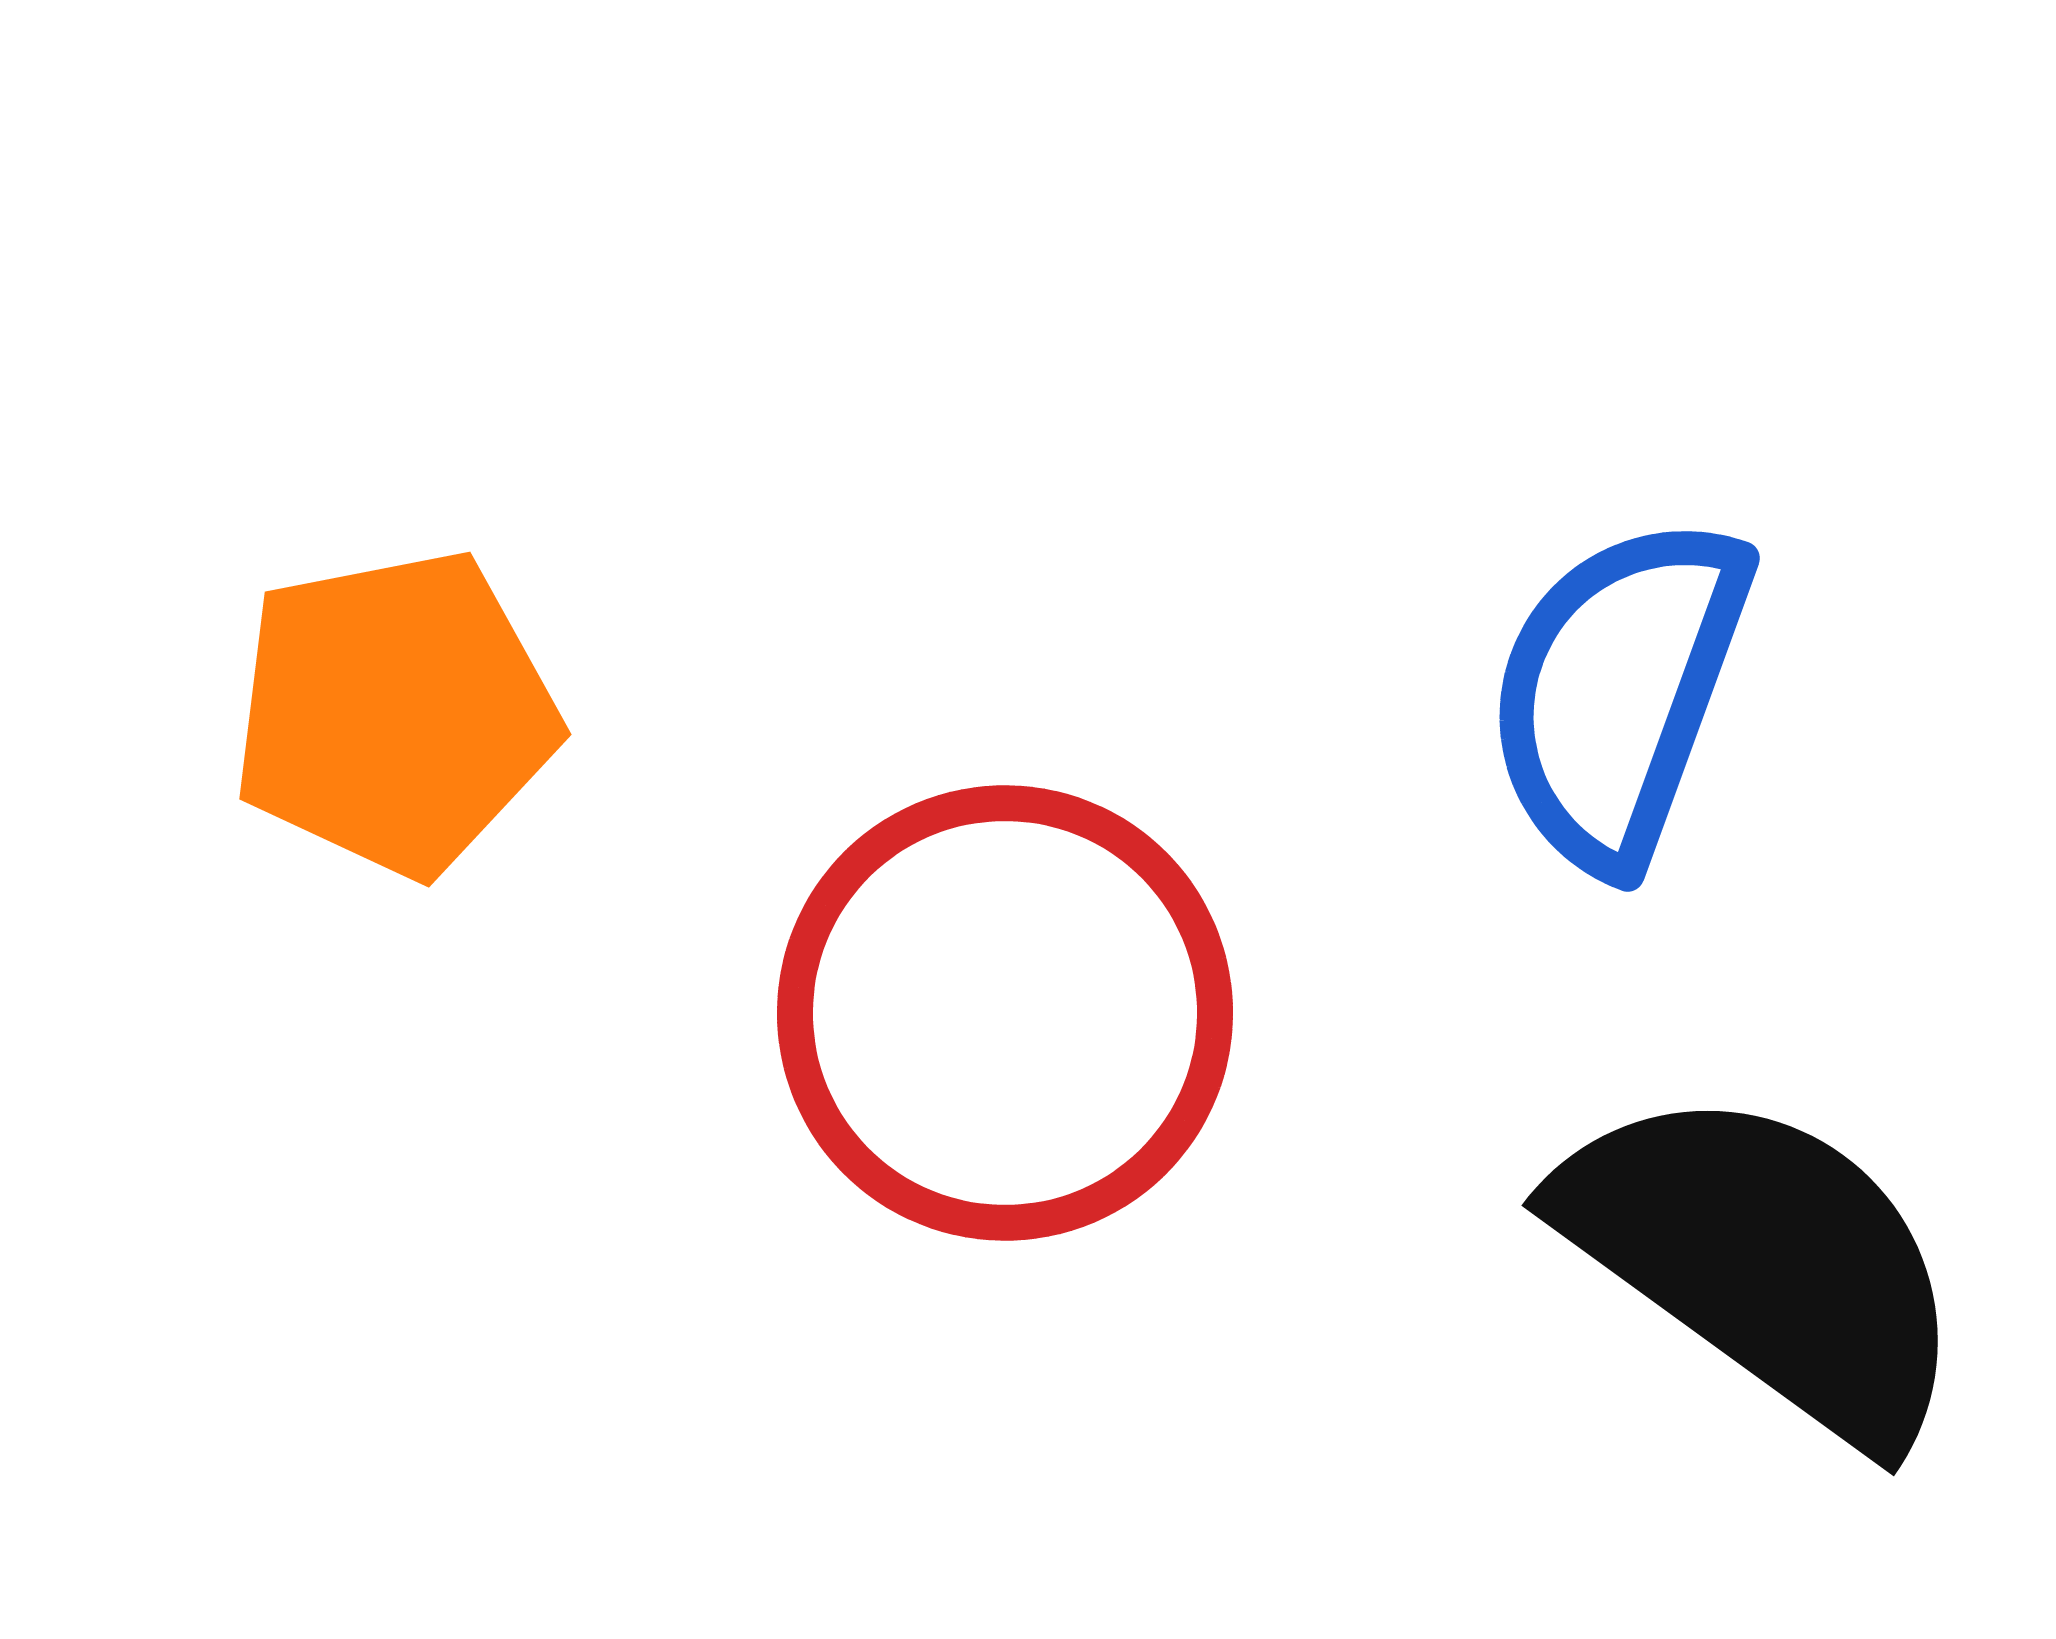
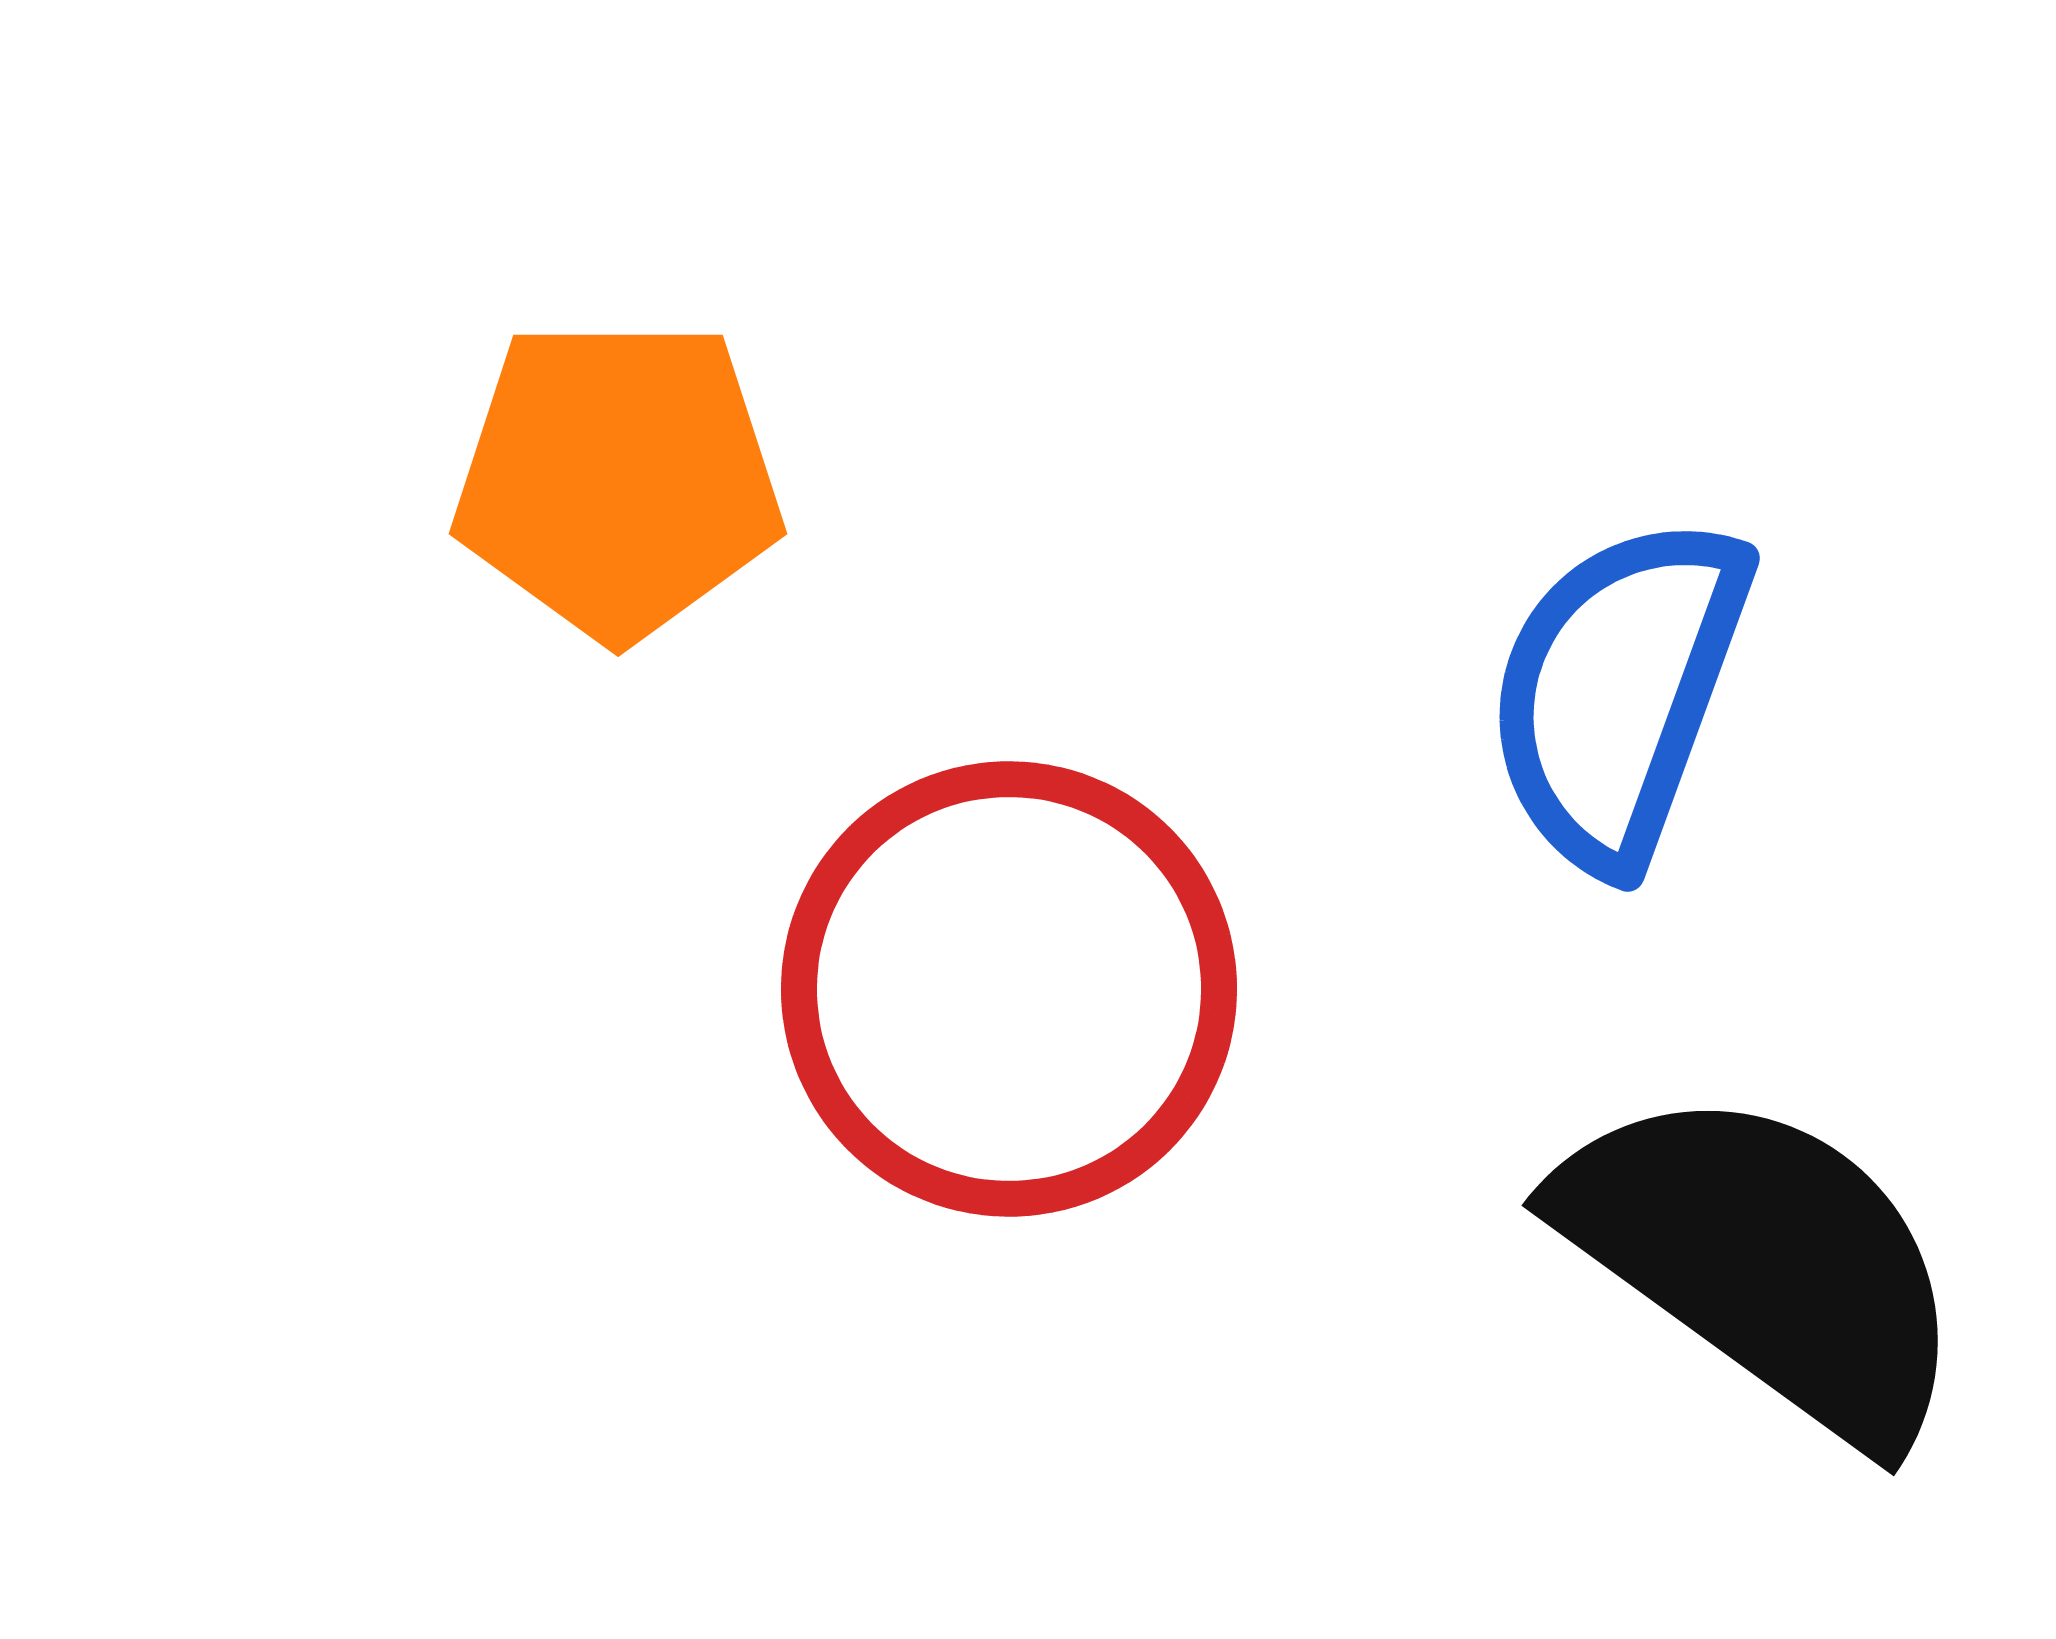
orange pentagon: moved 223 px right, 234 px up; rotated 11 degrees clockwise
red circle: moved 4 px right, 24 px up
